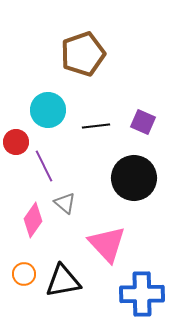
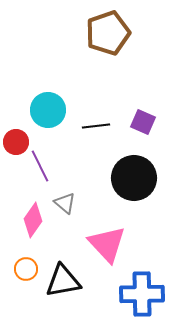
brown pentagon: moved 25 px right, 21 px up
purple line: moved 4 px left
orange circle: moved 2 px right, 5 px up
